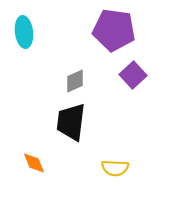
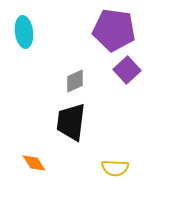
purple square: moved 6 px left, 5 px up
orange diamond: rotated 10 degrees counterclockwise
